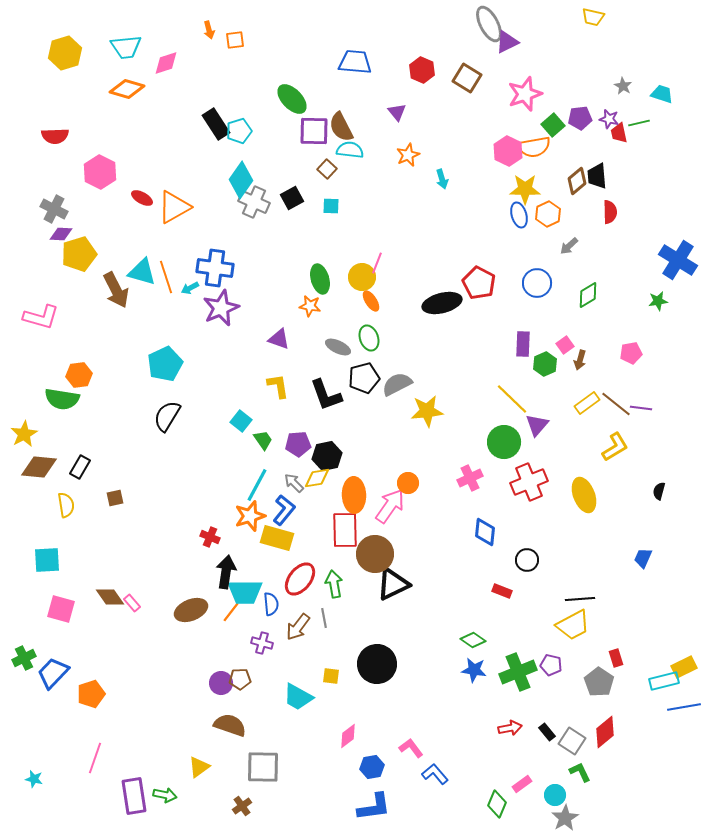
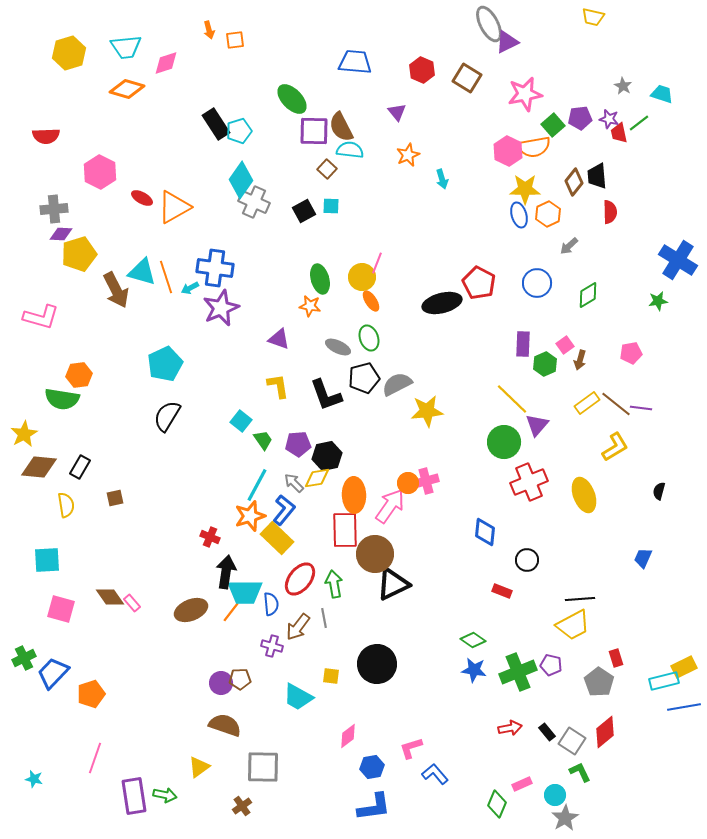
yellow hexagon at (65, 53): moved 4 px right
pink star at (525, 94): rotated 8 degrees clockwise
green line at (639, 123): rotated 25 degrees counterclockwise
red semicircle at (55, 136): moved 9 px left
brown diamond at (577, 181): moved 3 px left, 1 px down; rotated 12 degrees counterclockwise
black square at (292, 198): moved 12 px right, 13 px down
gray cross at (54, 209): rotated 32 degrees counterclockwise
pink cross at (470, 478): moved 44 px left, 3 px down; rotated 10 degrees clockwise
yellow rectangle at (277, 538): rotated 28 degrees clockwise
purple cross at (262, 643): moved 10 px right, 3 px down
brown semicircle at (230, 725): moved 5 px left
pink L-shape at (411, 748): rotated 70 degrees counterclockwise
pink rectangle at (522, 784): rotated 12 degrees clockwise
